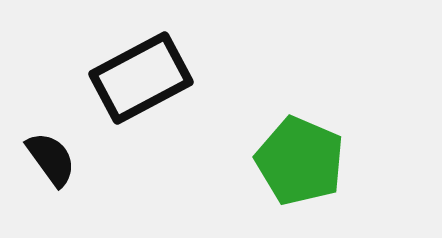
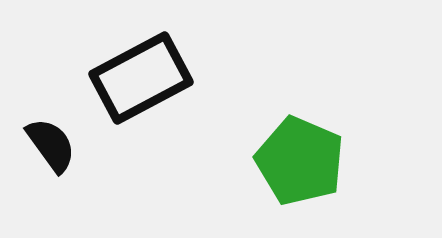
black semicircle: moved 14 px up
